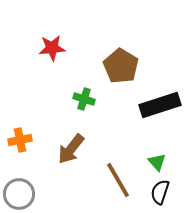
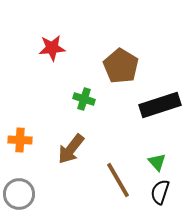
orange cross: rotated 15 degrees clockwise
